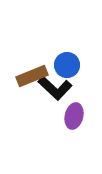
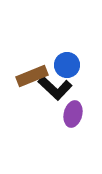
purple ellipse: moved 1 px left, 2 px up
